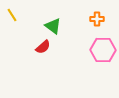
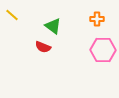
yellow line: rotated 16 degrees counterclockwise
red semicircle: rotated 63 degrees clockwise
